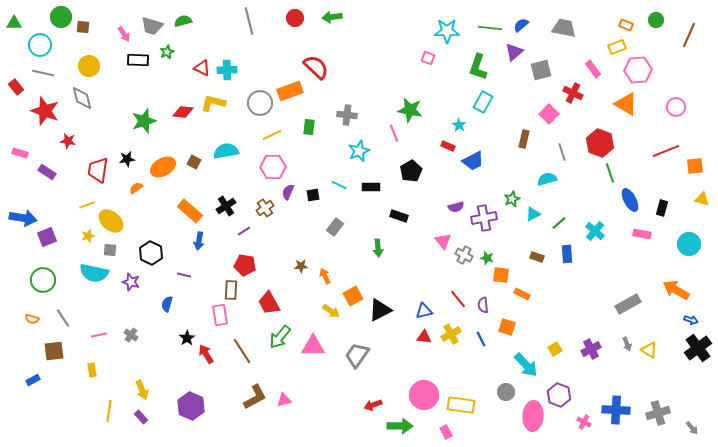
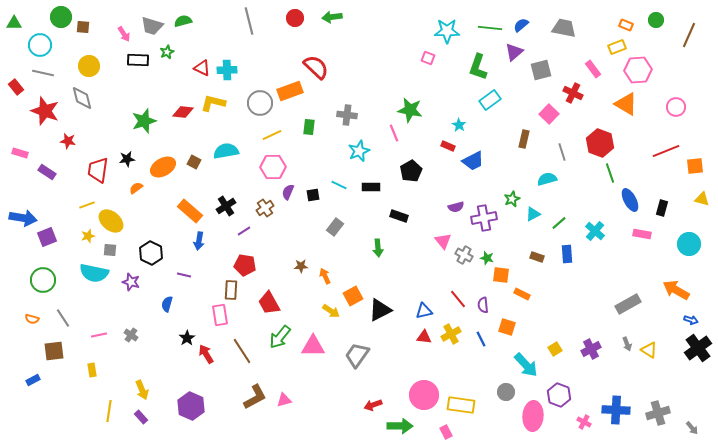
cyan rectangle at (483, 102): moved 7 px right, 2 px up; rotated 25 degrees clockwise
